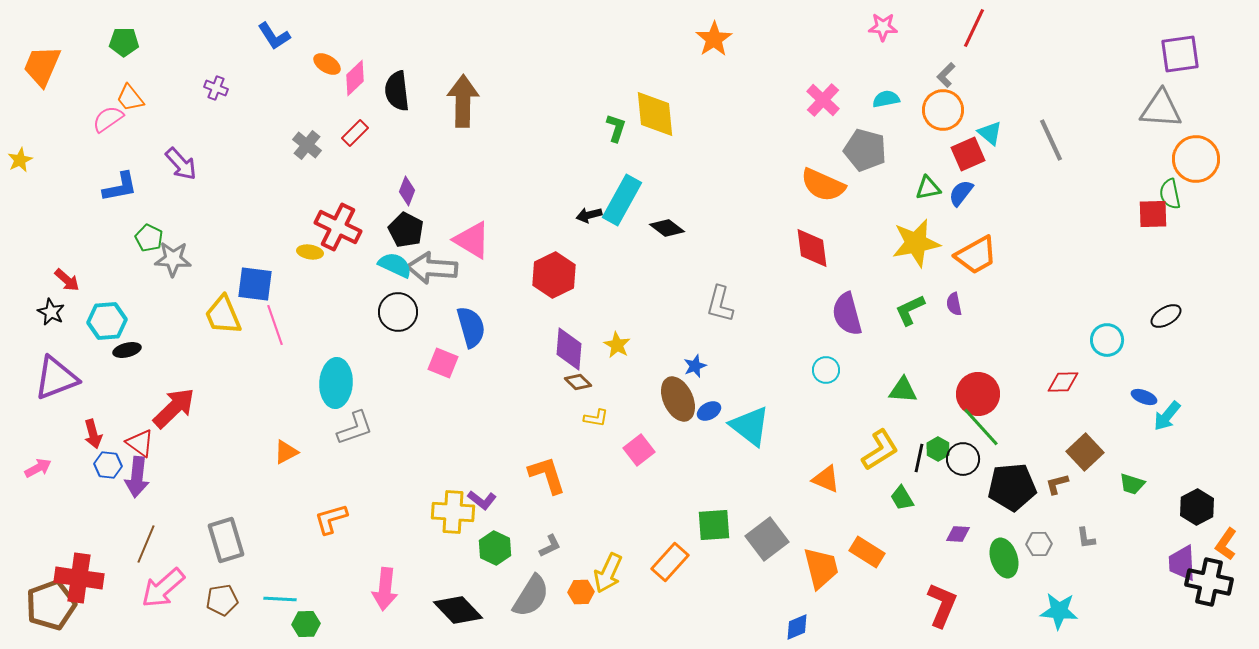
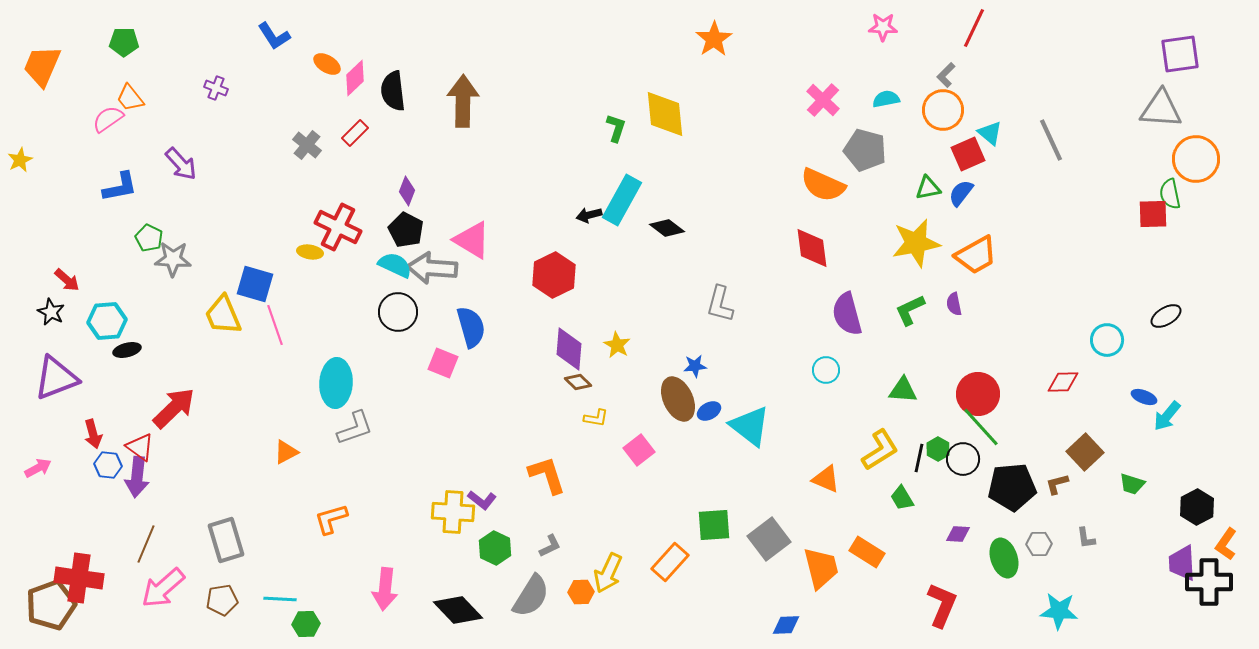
black semicircle at (397, 91): moved 4 px left
yellow diamond at (655, 114): moved 10 px right
blue square at (255, 284): rotated 9 degrees clockwise
blue star at (695, 366): rotated 15 degrees clockwise
red triangle at (140, 443): moved 4 px down
gray square at (767, 539): moved 2 px right
black cross at (1209, 582): rotated 12 degrees counterclockwise
blue diamond at (797, 627): moved 11 px left, 2 px up; rotated 20 degrees clockwise
